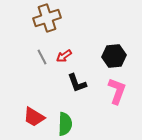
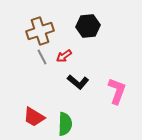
brown cross: moved 7 px left, 13 px down
black hexagon: moved 26 px left, 30 px up
black L-shape: moved 1 px right, 1 px up; rotated 30 degrees counterclockwise
